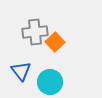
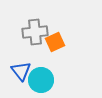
orange square: rotated 18 degrees clockwise
cyan circle: moved 9 px left, 2 px up
